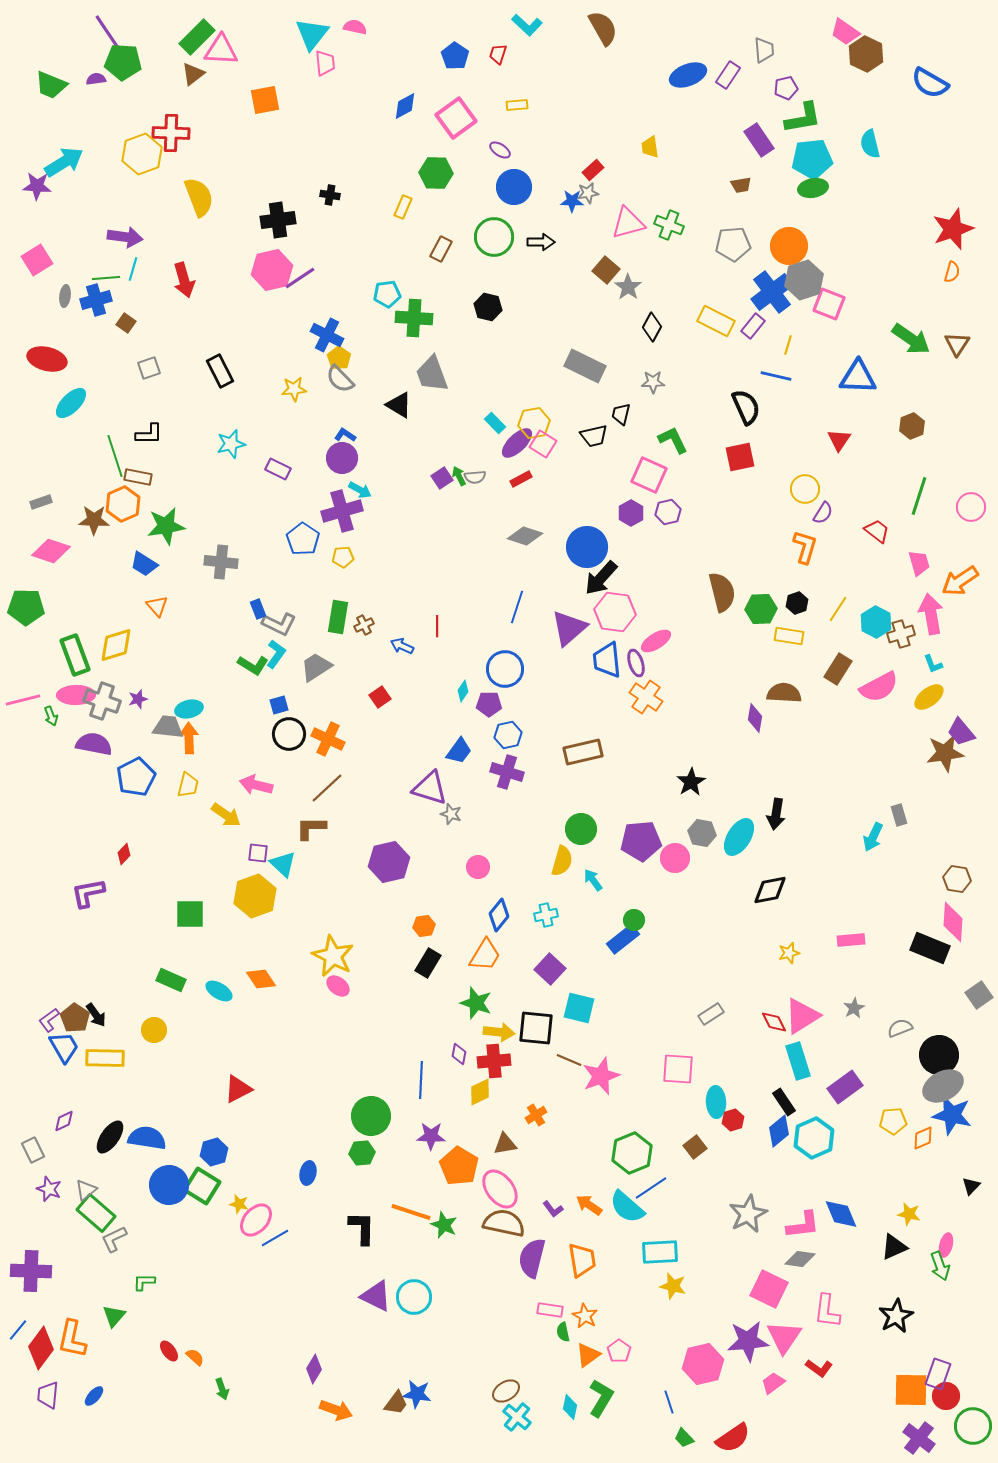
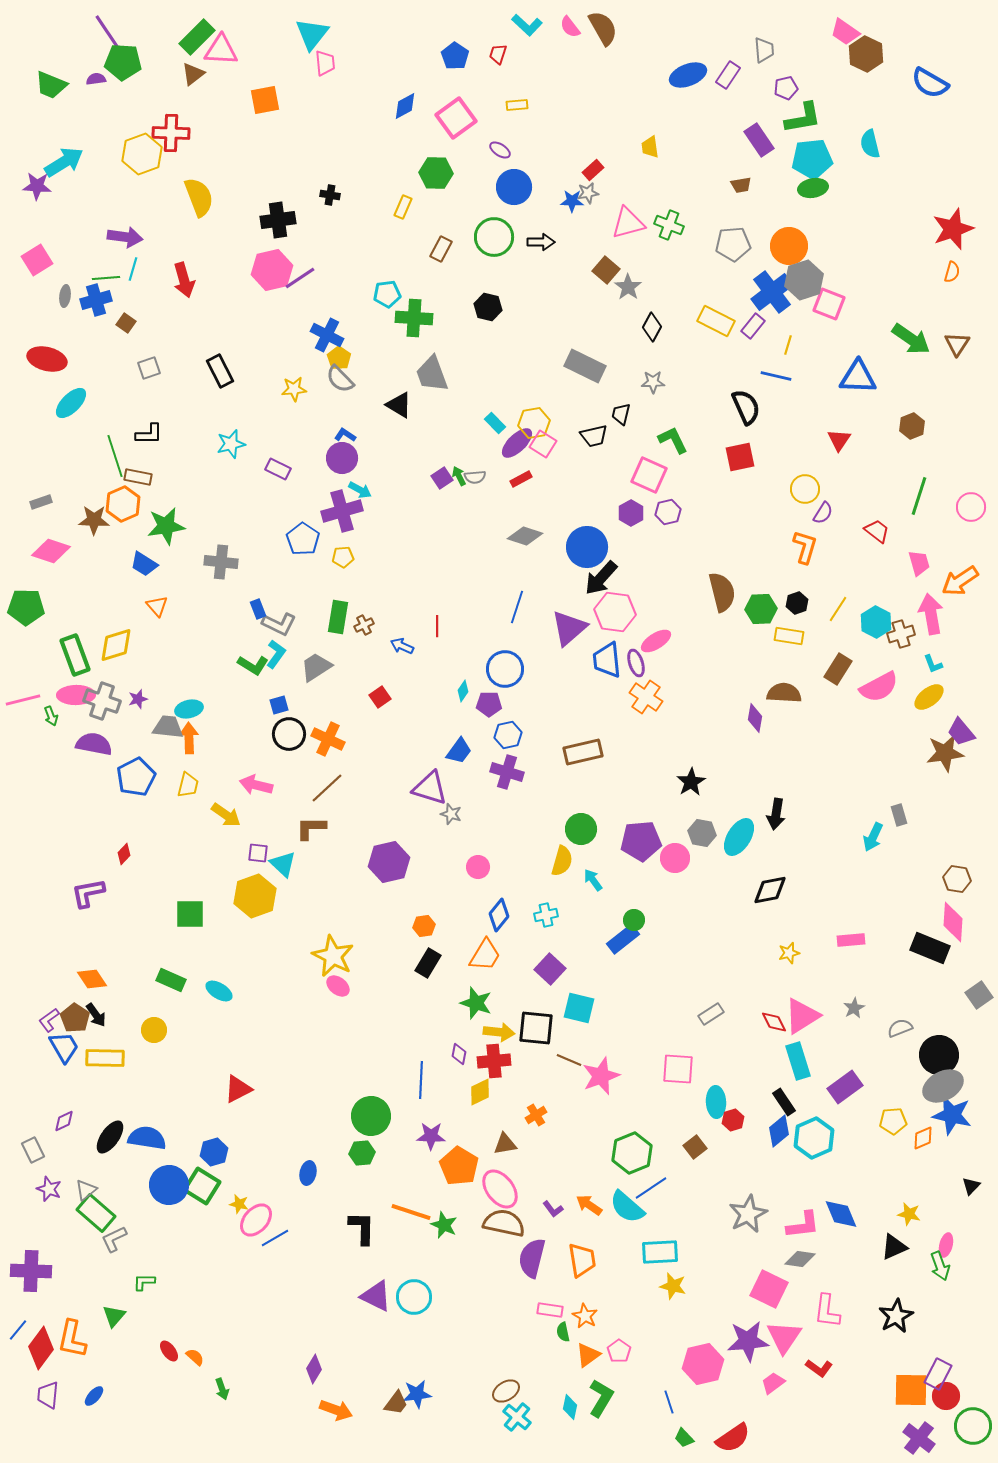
pink semicircle at (355, 27): moved 215 px right; rotated 140 degrees counterclockwise
orange diamond at (261, 979): moved 169 px left
purple rectangle at (938, 1374): rotated 8 degrees clockwise
blue star at (417, 1394): rotated 16 degrees counterclockwise
